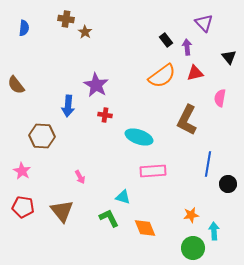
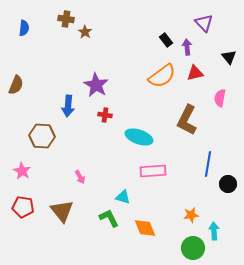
brown semicircle: rotated 120 degrees counterclockwise
